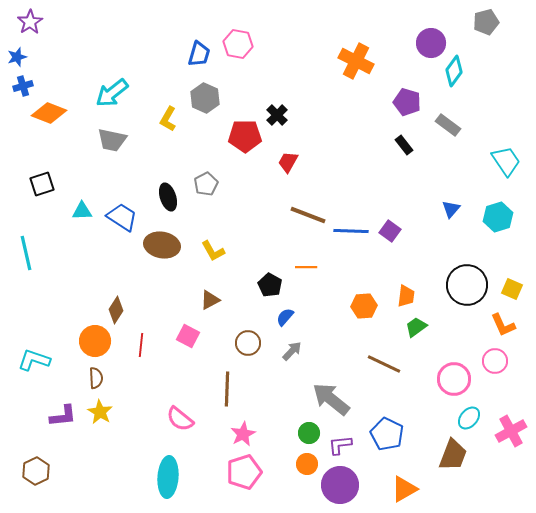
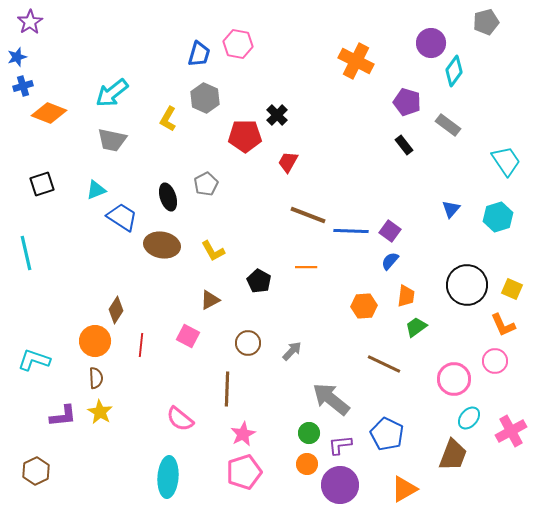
cyan triangle at (82, 211): moved 14 px right, 21 px up; rotated 20 degrees counterclockwise
black pentagon at (270, 285): moved 11 px left, 4 px up
blue semicircle at (285, 317): moved 105 px right, 56 px up
